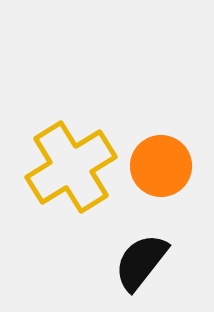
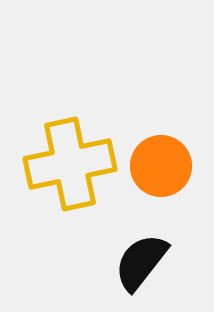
yellow cross: moved 1 px left, 3 px up; rotated 20 degrees clockwise
